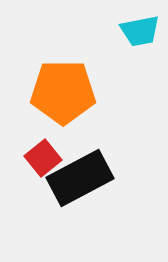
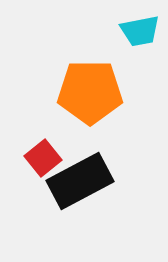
orange pentagon: moved 27 px right
black rectangle: moved 3 px down
